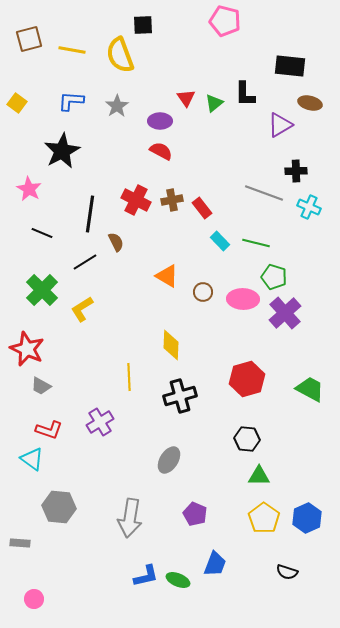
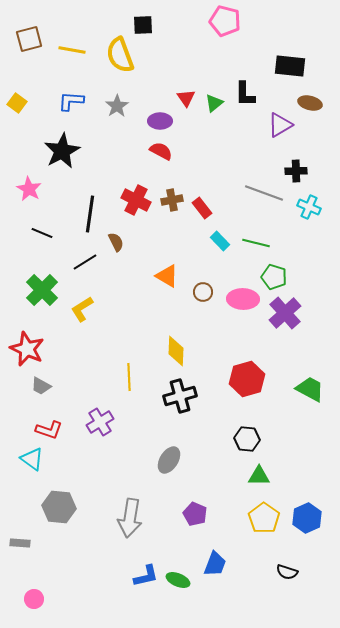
yellow diamond at (171, 345): moved 5 px right, 6 px down
